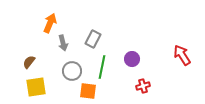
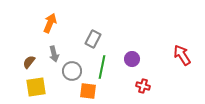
gray arrow: moved 9 px left, 11 px down
red cross: rotated 32 degrees clockwise
